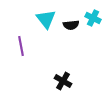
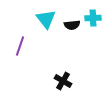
cyan cross: rotated 28 degrees counterclockwise
black semicircle: moved 1 px right
purple line: moved 1 px left; rotated 30 degrees clockwise
